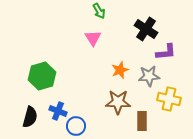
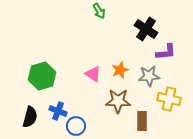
pink triangle: moved 36 px down; rotated 24 degrees counterclockwise
brown star: moved 1 px up
